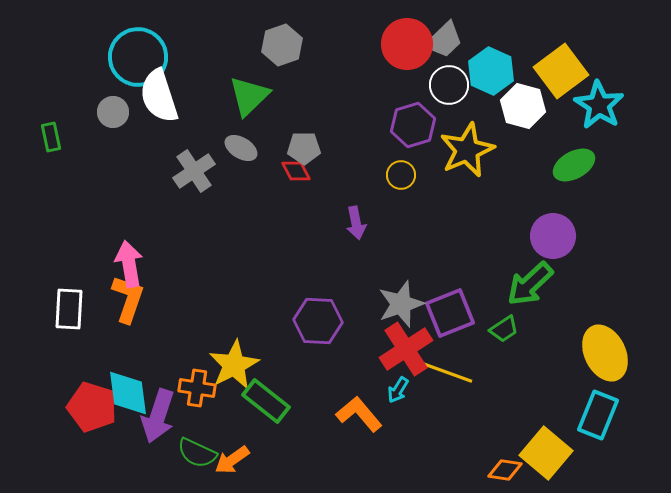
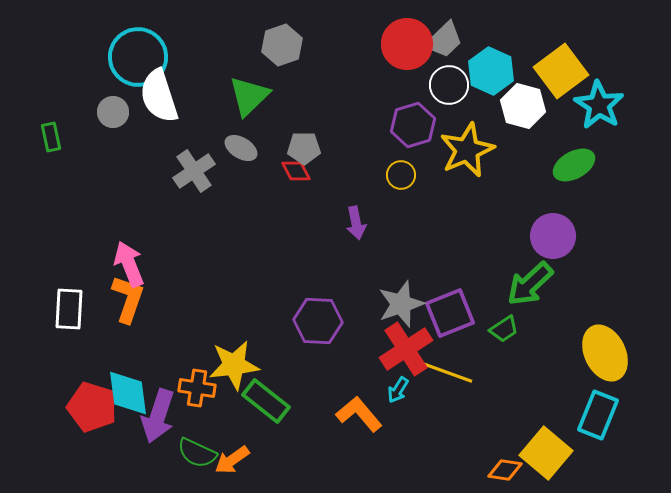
pink arrow at (129, 264): rotated 12 degrees counterclockwise
yellow star at (234, 365): rotated 21 degrees clockwise
